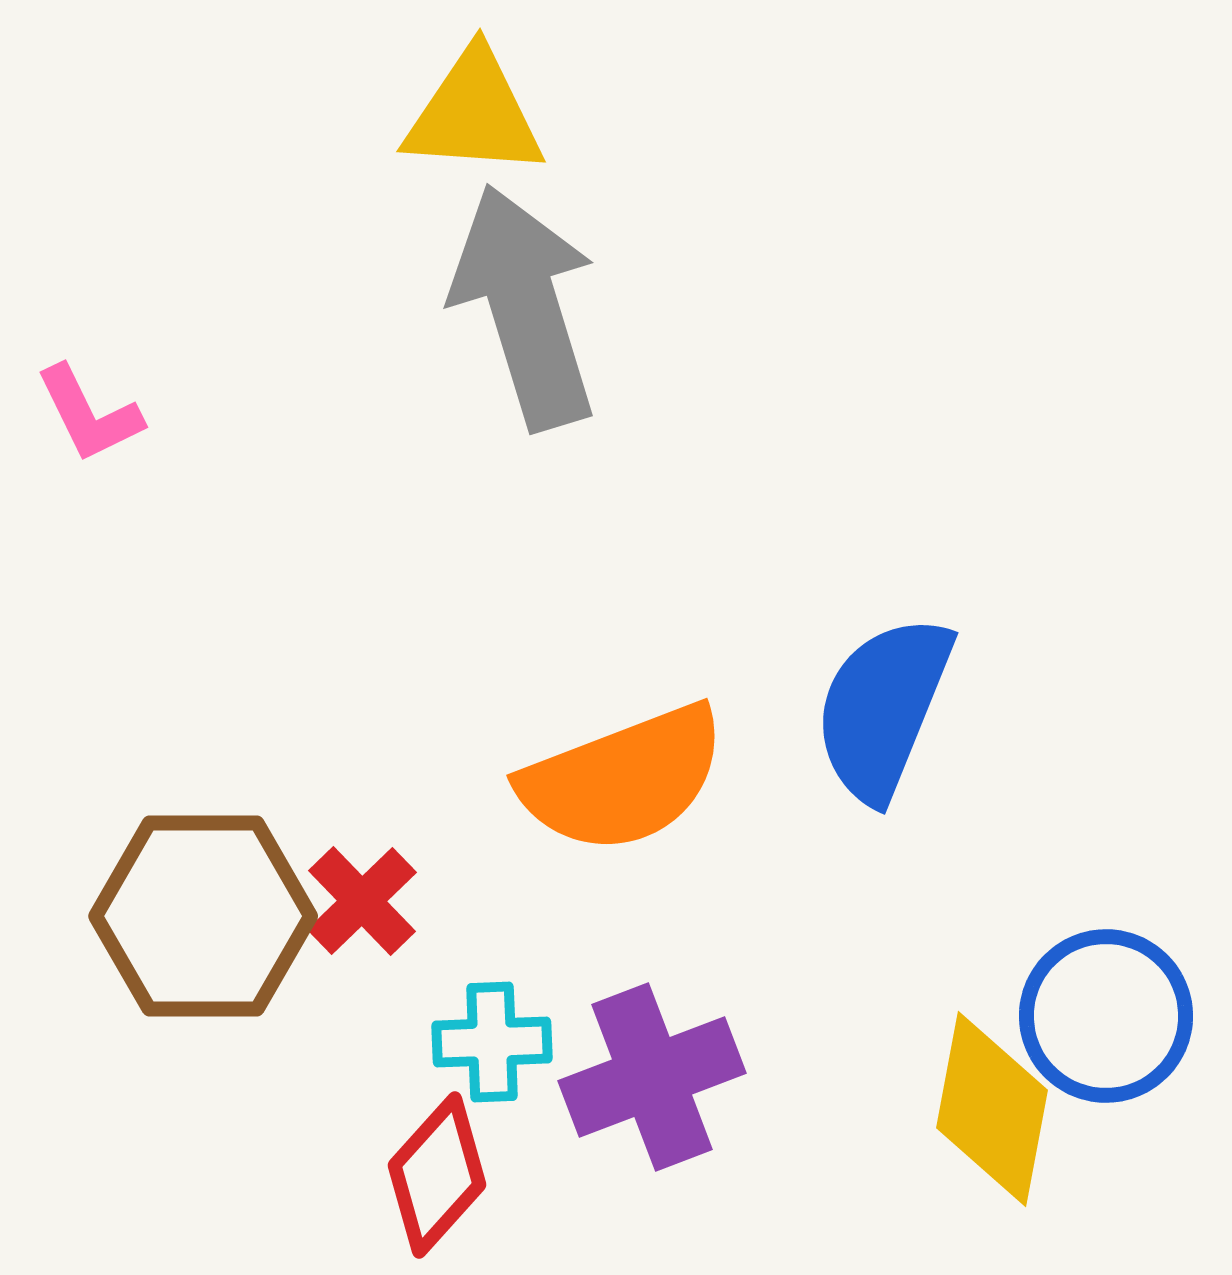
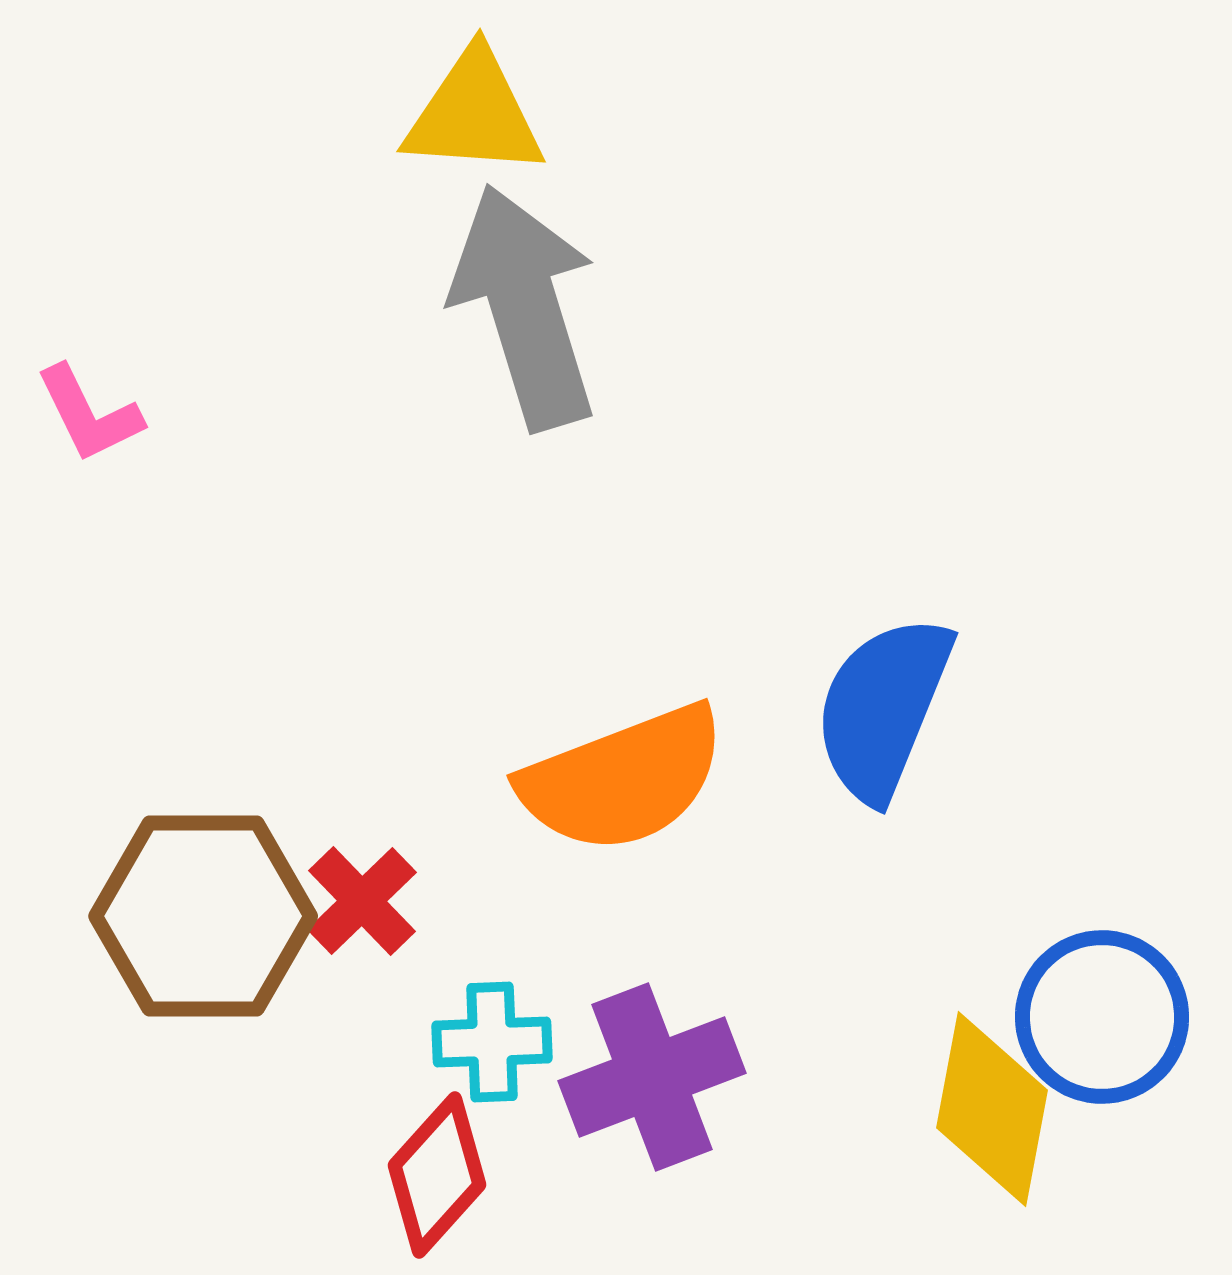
blue circle: moved 4 px left, 1 px down
